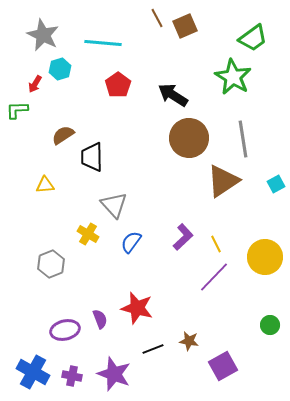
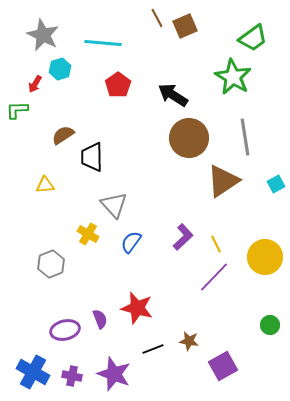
gray line: moved 2 px right, 2 px up
